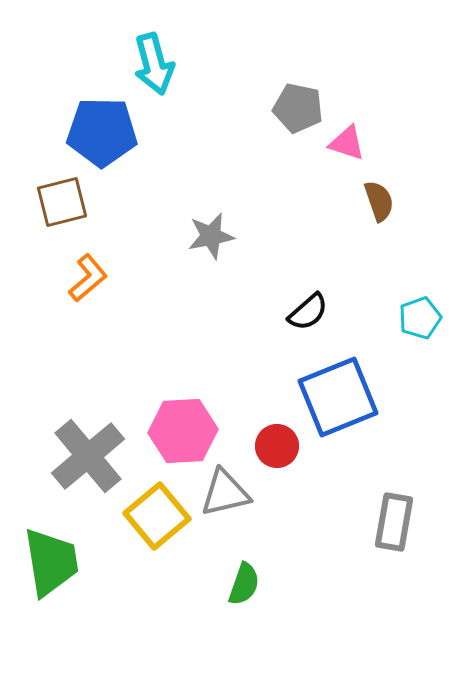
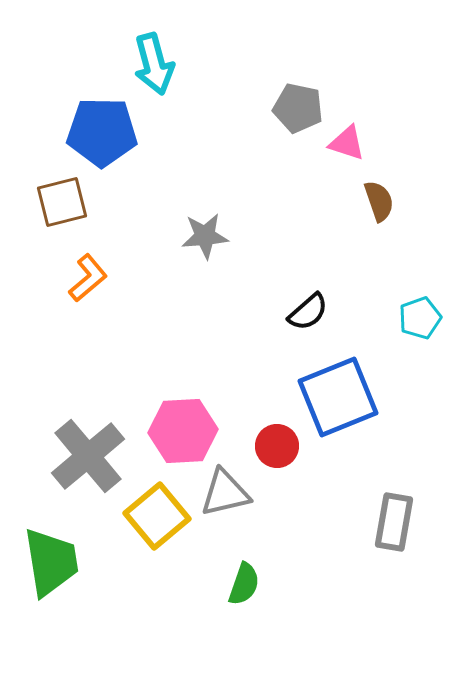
gray star: moved 6 px left; rotated 6 degrees clockwise
